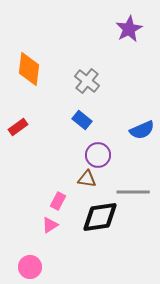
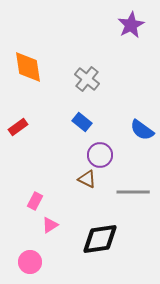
purple star: moved 2 px right, 4 px up
orange diamond: moved 1 px left, 2 px up; rotated 16 degrees counterclockwise
gray cross: moved 2 px up
blue rectangle: moved 2 px down
blue semicircle: rotated 60 degrees clockwise
purple circle: moved 2 px right
brown triangle: rotated 18 degrees clockwise
pink rectangle: moved 23 px left
black diamond: moved 22 px down
pink circle: moved 5 px up
